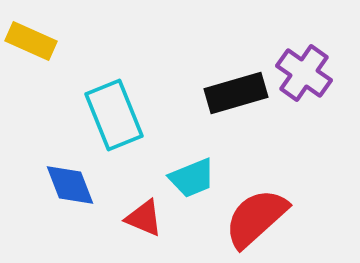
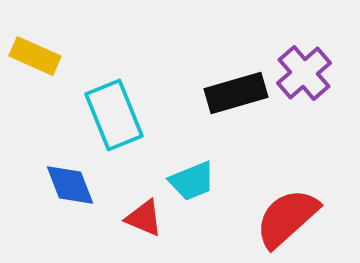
yellow rectangle: moved 4 px right, 15 px down
purple cross: rotated 14 degrees clockwise
cyan trapezoid: moved 3 px down
red semicircle: moved 31 px right
